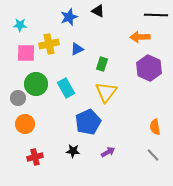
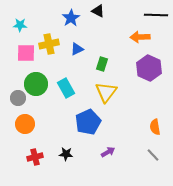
blue star: moved 2 px right, 1 px down; rotated 12 degrees counterclockwise
black star: moved 7 px left, 3 px down
